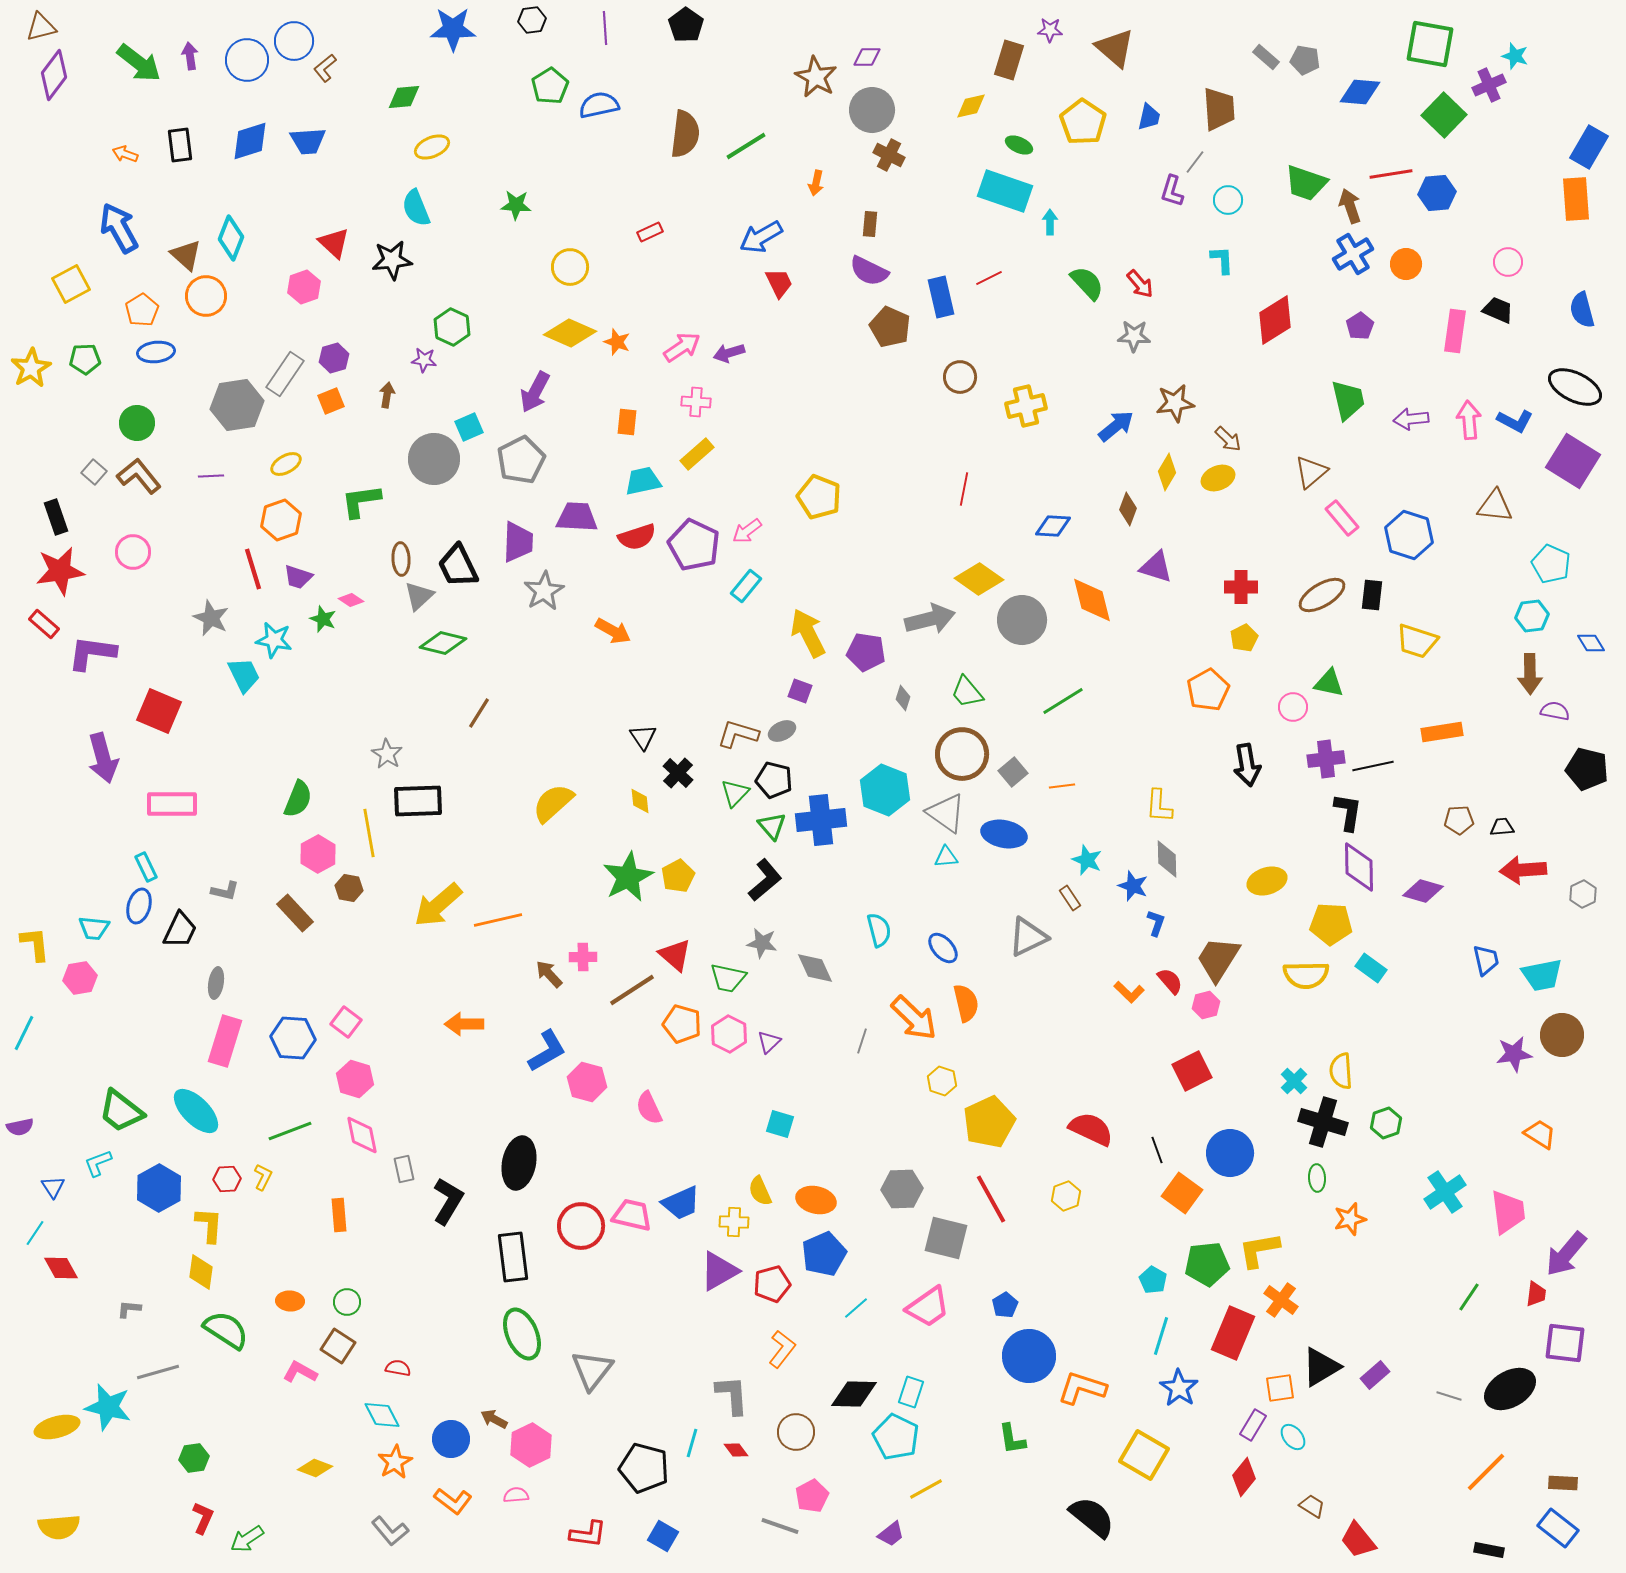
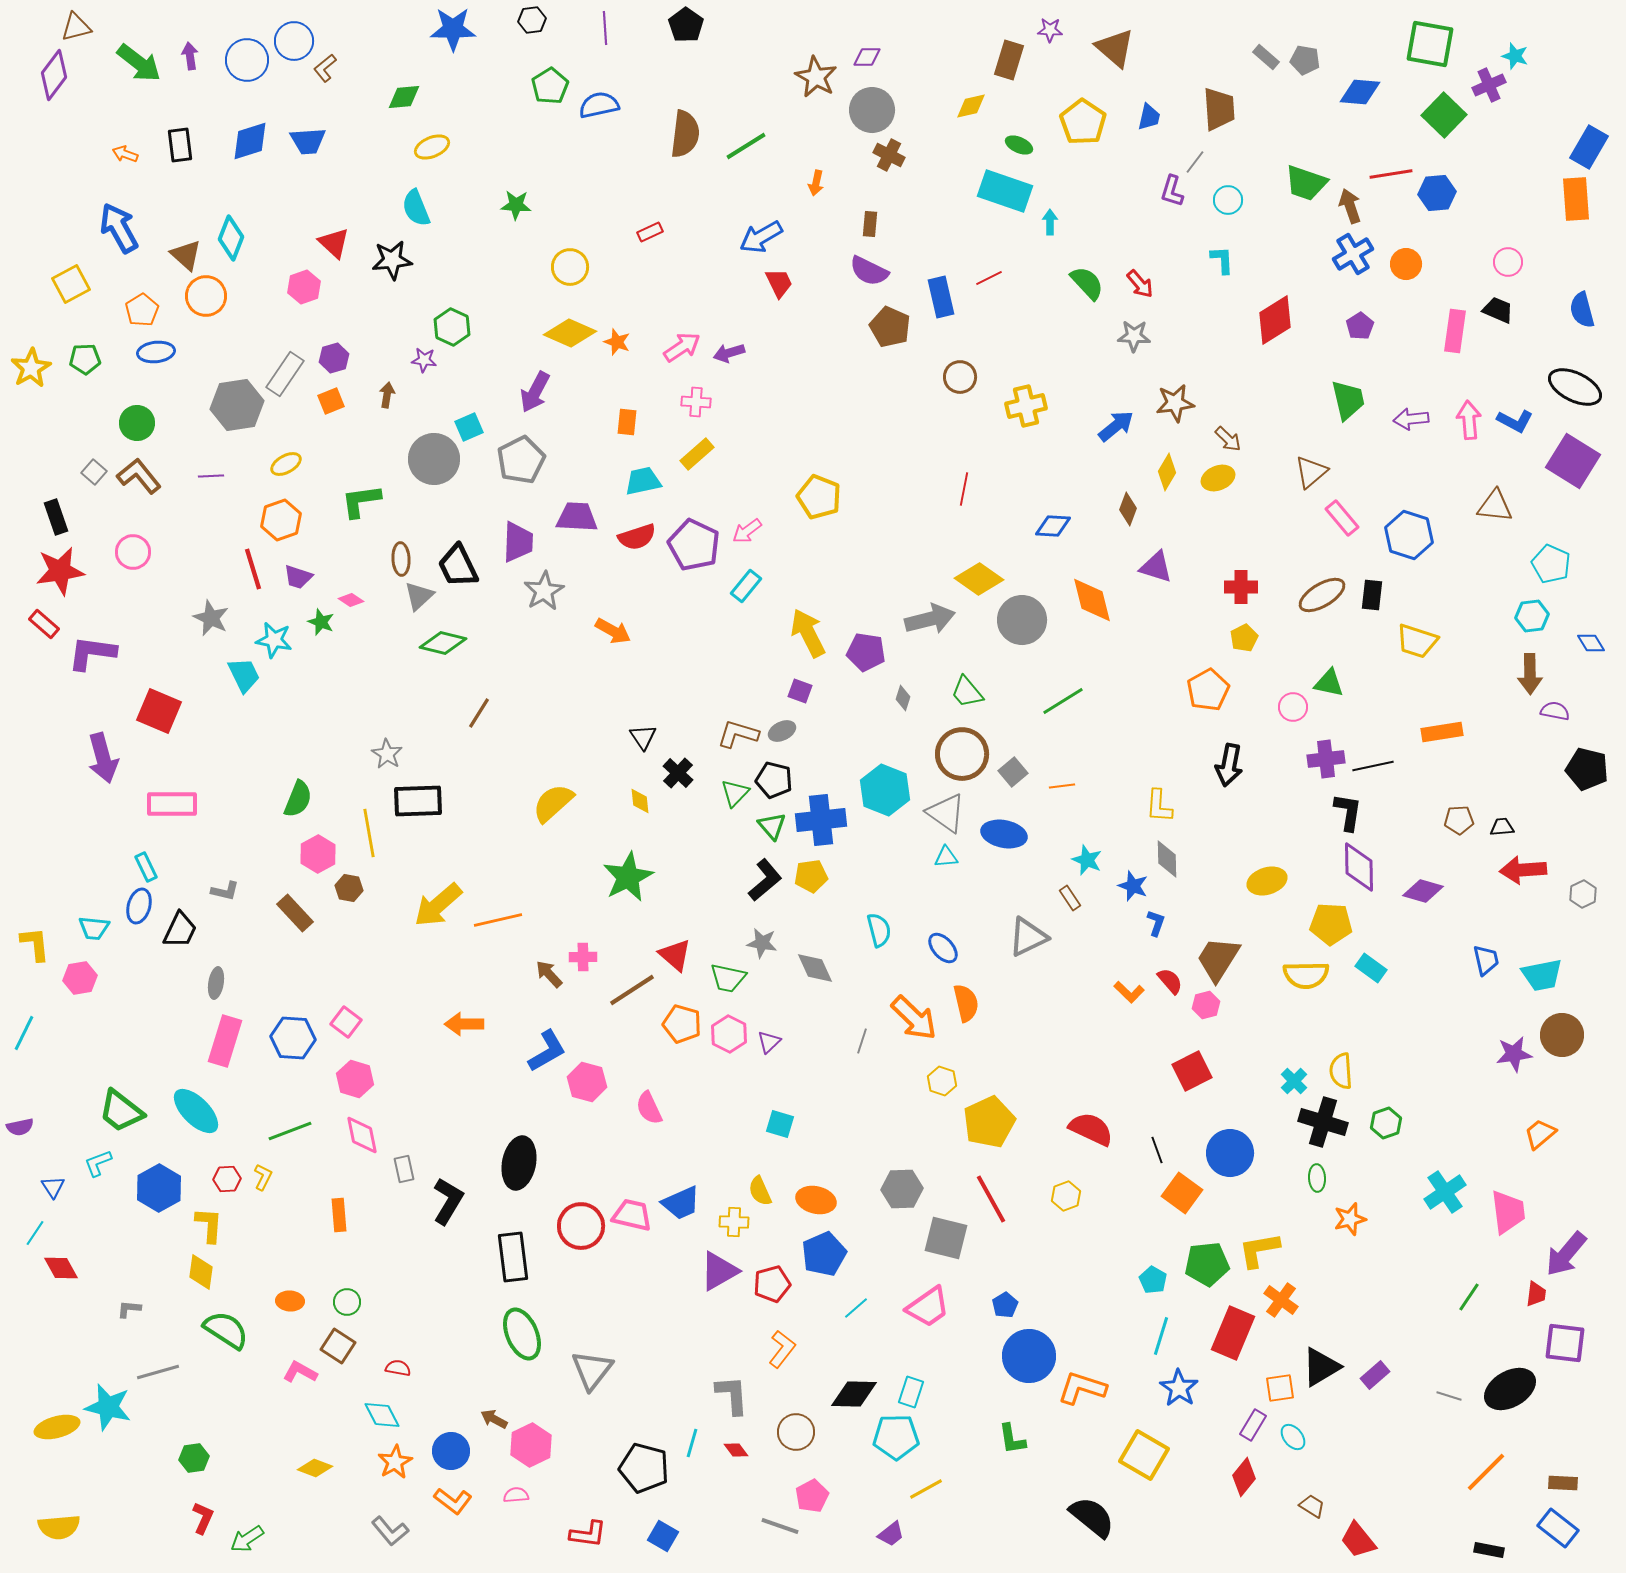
brown triangle at (41, 27): moved 35 px right
green star at (323, 619): moved 2 px left, 3 px down
black arrow at (1247, 765): moved 18 px left; rotated 21 degrees clockwise
yellow pentagon at (678, 876): moved 133 px right; rotated 20 degrees clockwise
orange trapezoid at (1540, 1134): rotated 72 degrees counterclockwise
cyan pentagon at (896, 1437): rotated 27 degrees counterclockwise
blue circle at (451, 1439): moved 12 px down
